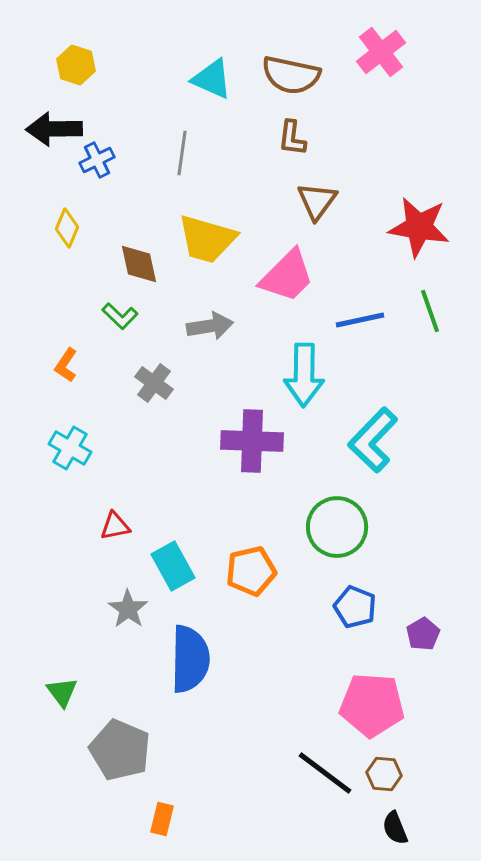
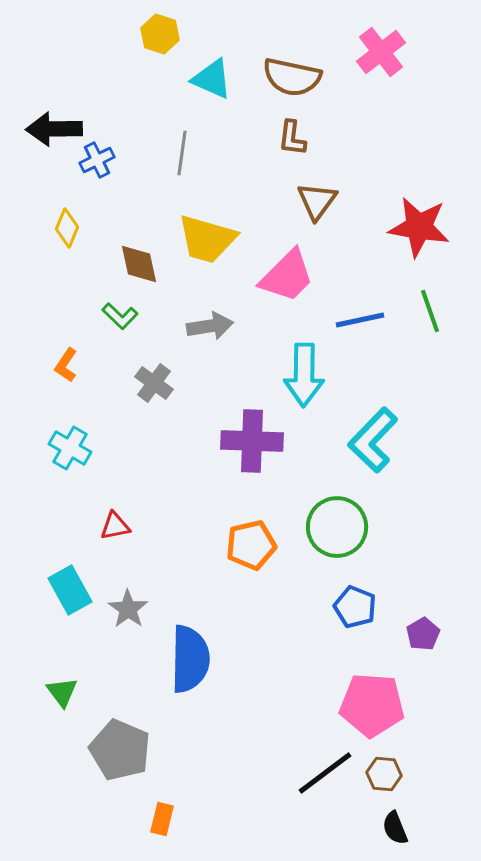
yellow hexagon: moved 84 px right, 31 px up
brown semicircle: moved 1 px right, 2 px down
cyan rectangle: moved 103 px left, 24 px down
orange pentagon: moved 26 px up
black line: rotated 74 degrees counterclockwise
